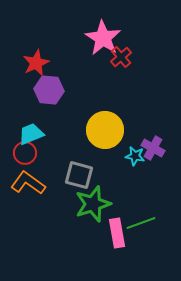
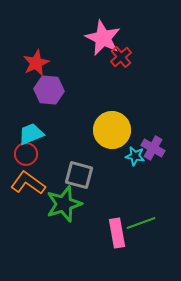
pink star: rotated 6 degrees counterclockwise
yellow circle: moved 7 px right
red circle: moved 1 px right, 1 px down
green star: moved 29 px left
